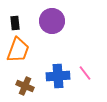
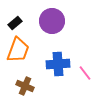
black rectangle: rotated 56 degrees clockwise
blue cross: moved 12 px up
